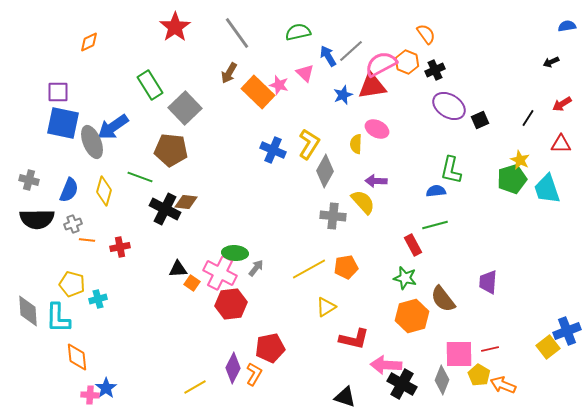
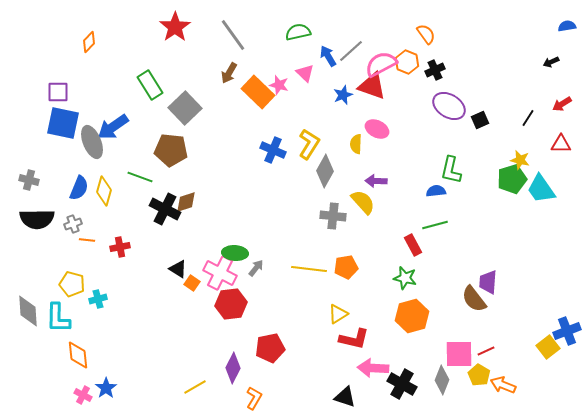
gray line at (237, 33): moved 4 px left, 2 px down
orange diamond at (89, 42): rotated 20 degrees counterclockwise
red triangle at (372, 86): rotated 28 degrees clockwise
yellow star at (520, 160): rotated 12 degrees counterclockwise
cyan trapezoid at (547, 189): moved 6 px left; rotated 16 degrees counterclockwise
blue semicircle at (69, 190): moved 10 px right, 2 px up
brown diamond at (186, 202): rotated 25 degrees counterclockwise
black triangle at (178, 269): rotated 36 degrees clockwise
yellow line at (309, 269): rotated 36 degrees clockwise
brown semicircle at (443, 299): moved 31 px right
yellow triangle at (326, 307): moved 12 px right, 7 px down
red line at (490, 349): moved 4 px left, 2 px down; rotated 12 degrees counterclockwise
orange diamond at (77, 357): moved 1 px right, 2 px up
pink arrow at (386, 365): moved 13 px left, 3 px down
orange L-shape at (254, 374): moved 24 px down
pink cross at (90, 395): moved 7 px left; rotated 24 degrees clockwise
